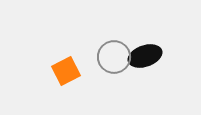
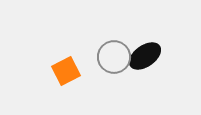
black ellipse: rotated 16 degrees counterclockwise
